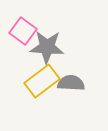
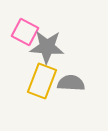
pink square: moved 2 px right, 1 px down; rotated 8 degrees counterclockwise
yellow rectangle: rotated 32 degrees counterclockwise
